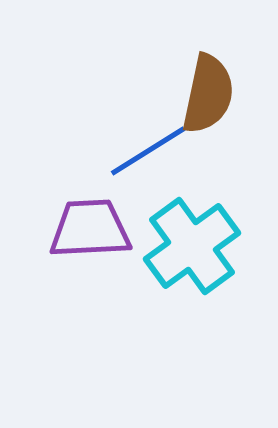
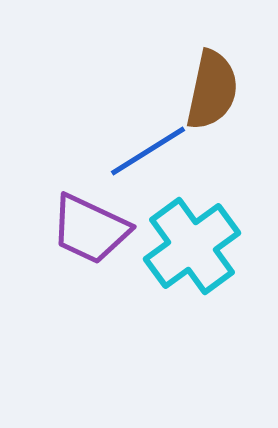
brown semicircle: moved 4 px right, 4 px up
purple trapezoid: rotated 152 degrees counterclockwise
